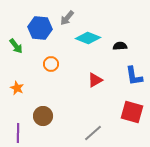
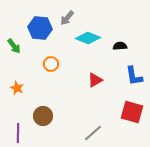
green arrow: moved 2 px left
